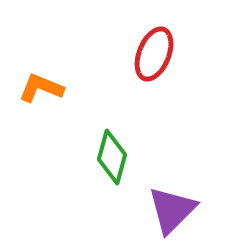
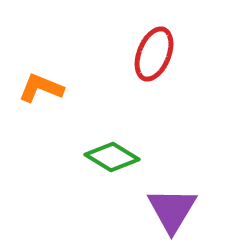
green diamond: rotated 74 degrees counterclockwise
purple triangle: rotated 14 degrees counterclockwise
